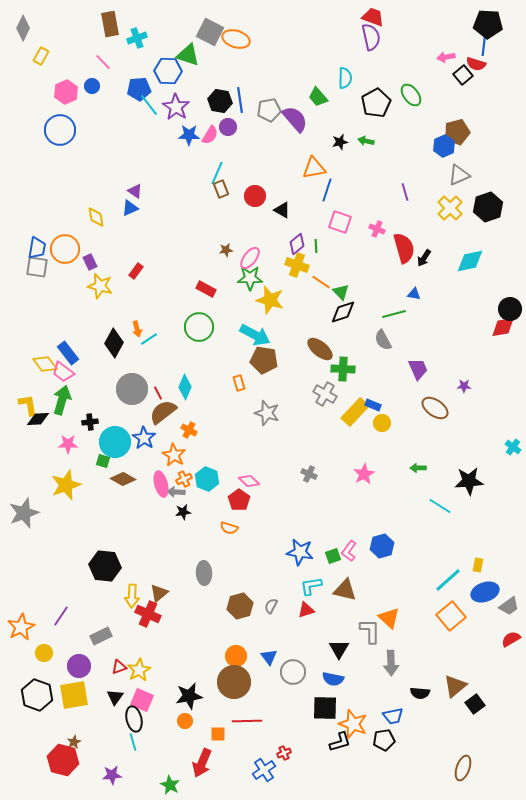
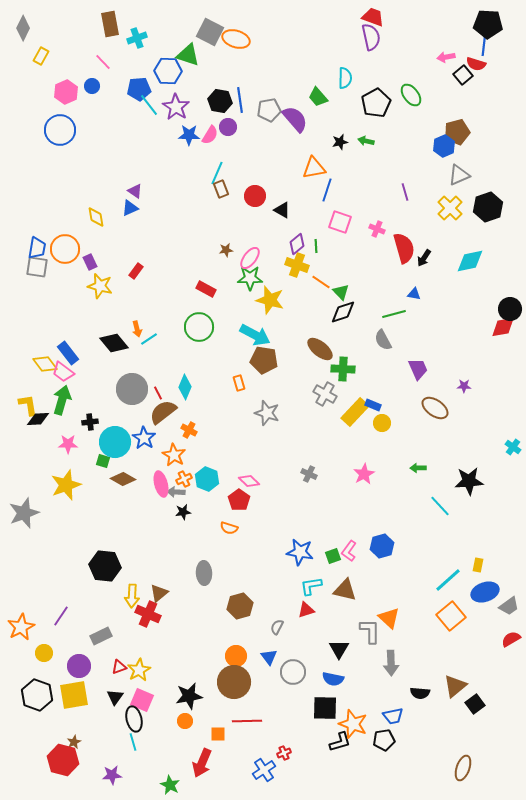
black diamond at (114, 343): rotated 68 degrees counterclockwise
cyan line at (440, 506): rotated 15 degrees clockwise
gray semicircle at (271, 606): moved 6 px right, 21 px down
